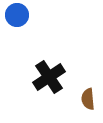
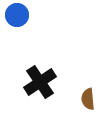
black cross: moved 9 px left, 5 px down
